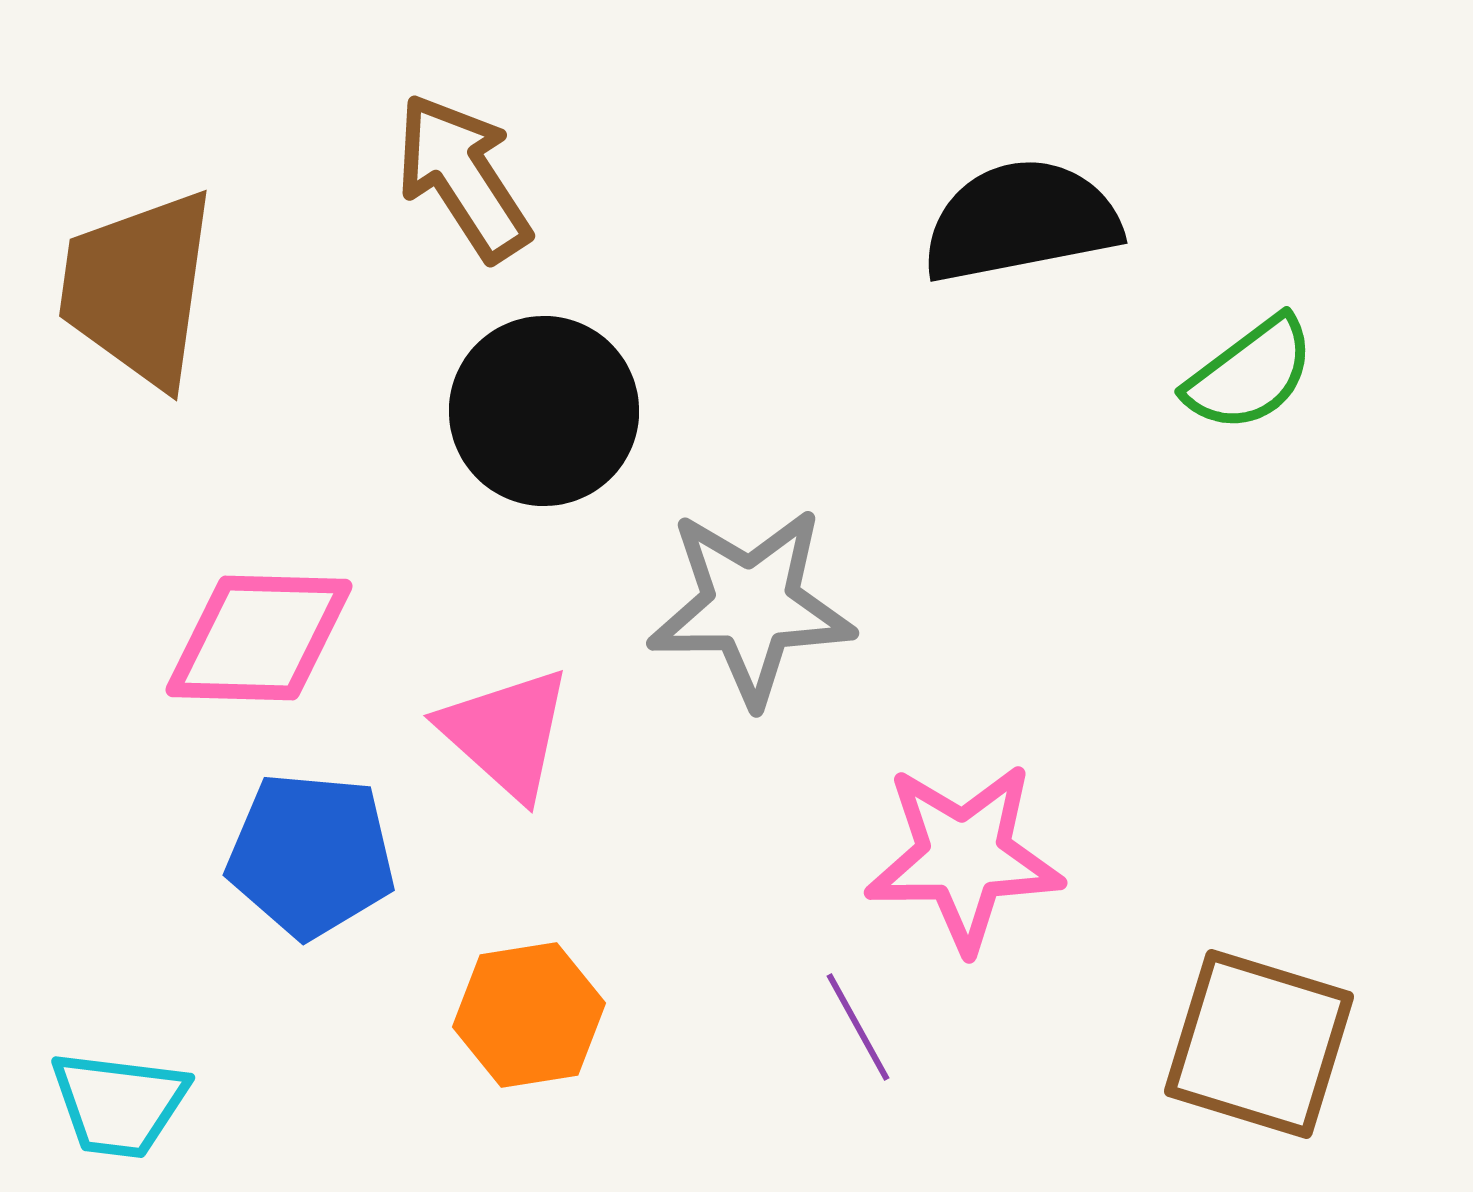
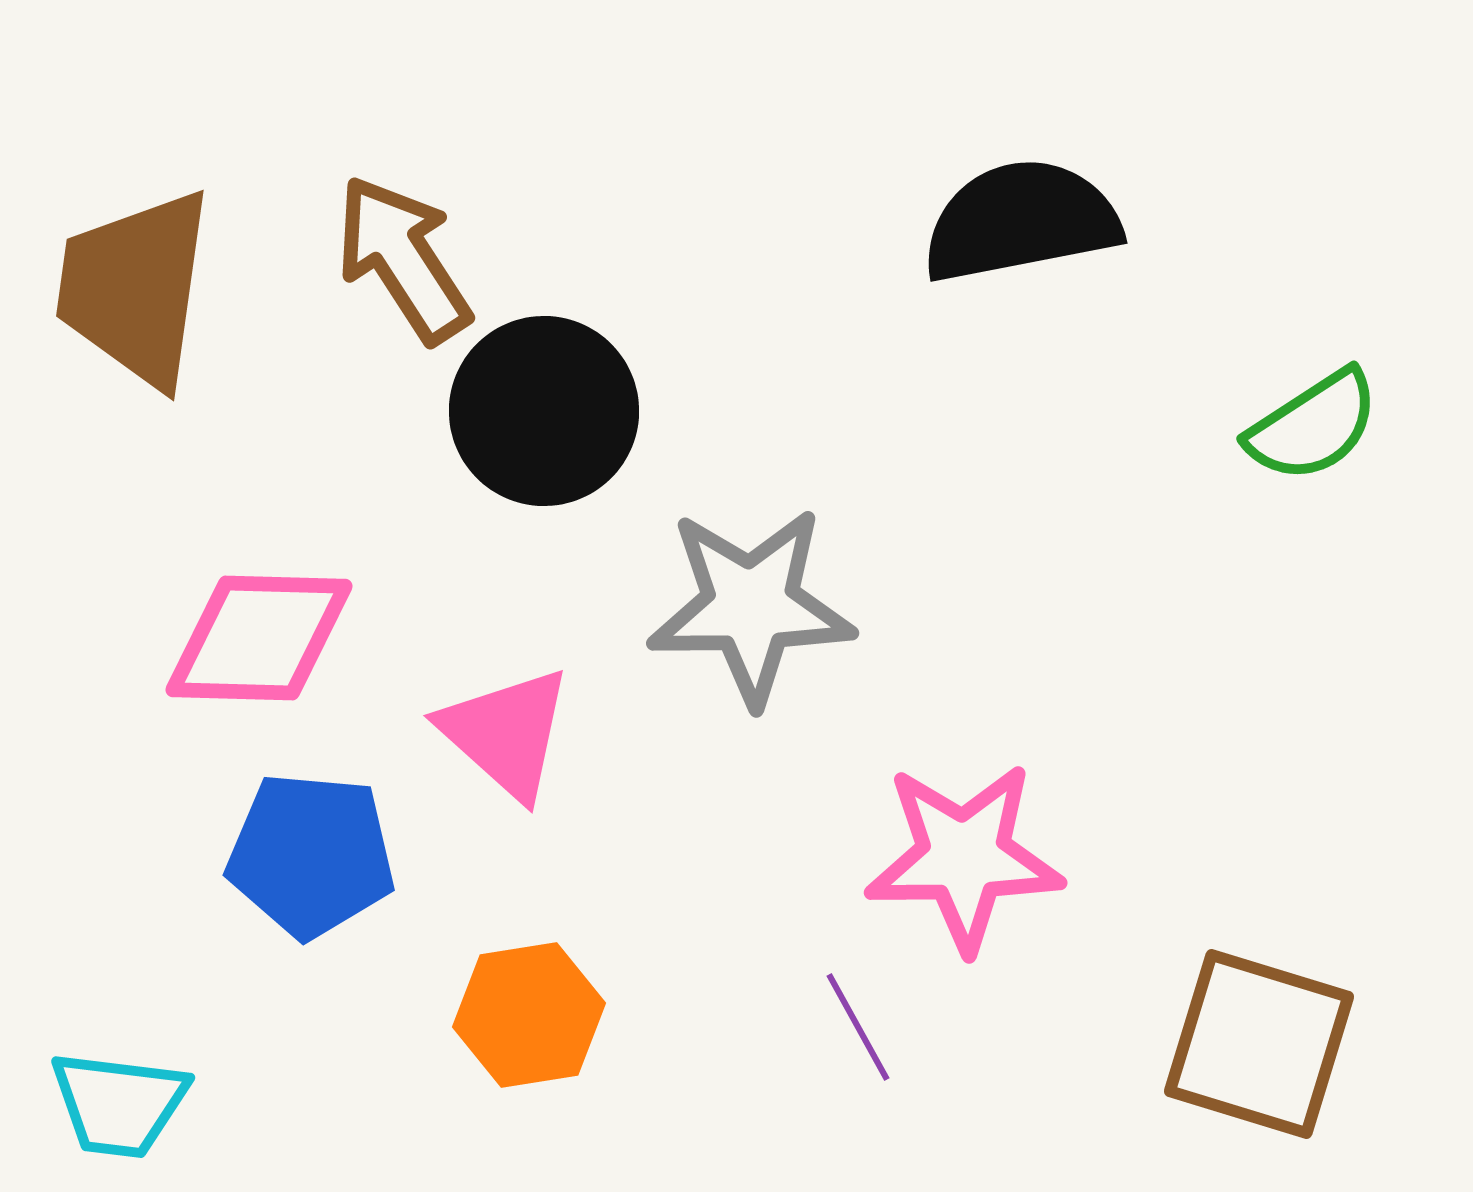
brown arrow: moved 60 px left, 82 px down
brown trapezoid: moved 3 px left
green semicircle: moved 63 px right, 52 px down; rotated 4 degrees clockwise
